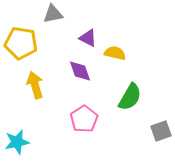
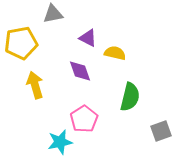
yellow pentagon: rotated 20 degrees counterclockwise
green semicircle: rotated 16 degrees counterclockwise
cyan star: moved 43 px right
